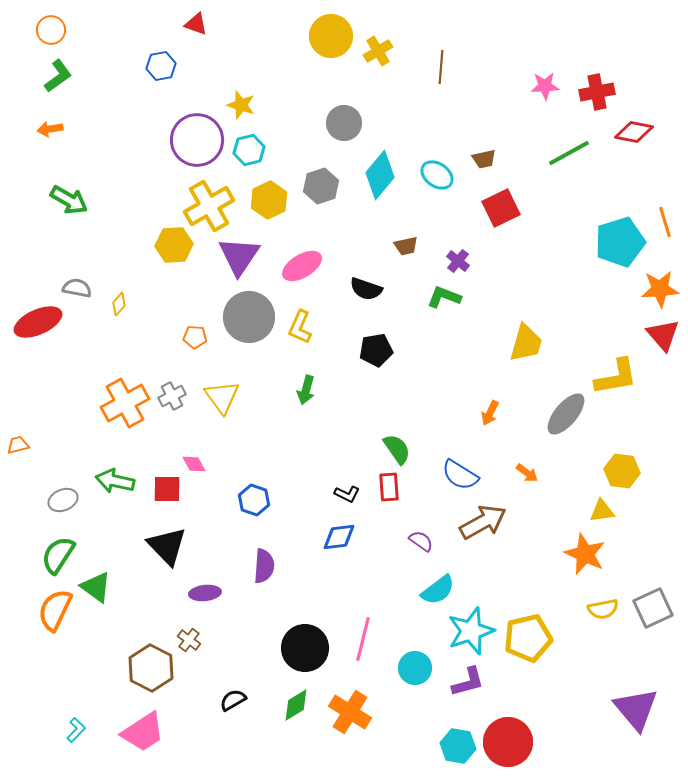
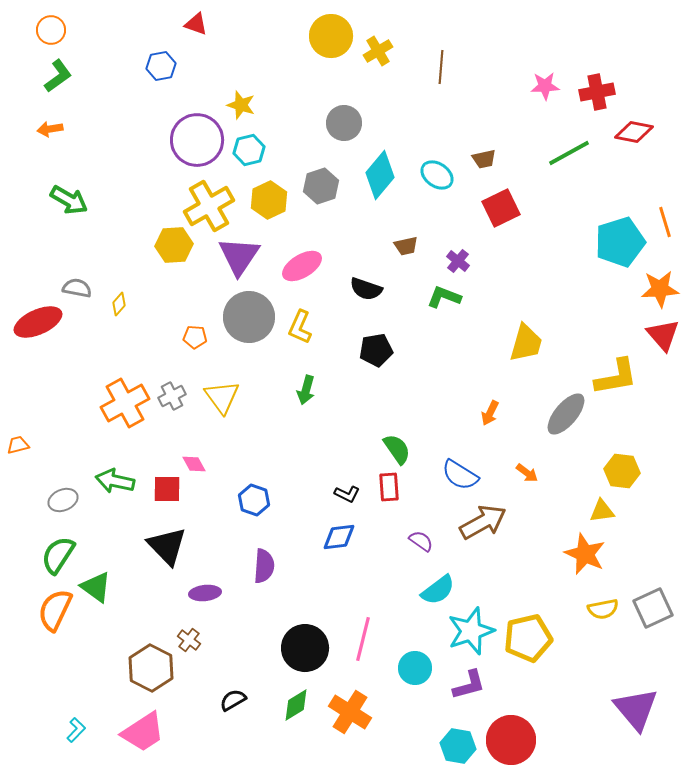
purple L-shape at (468, 682): moved 1 px right, 3 px down
red circle at (508, 742): moved 3 px right, 2 px up
